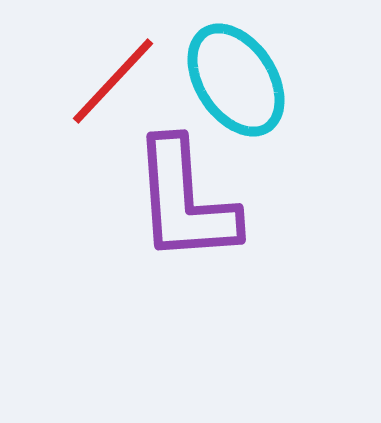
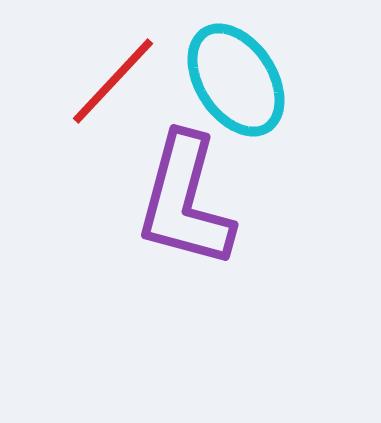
purple L-shape: rotated 19 degrees clockwise
